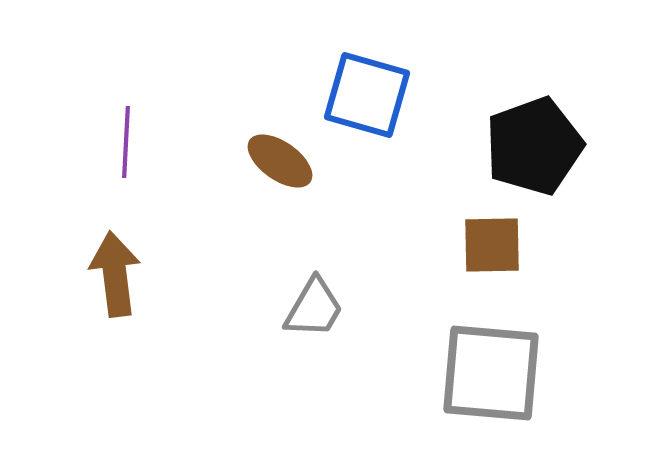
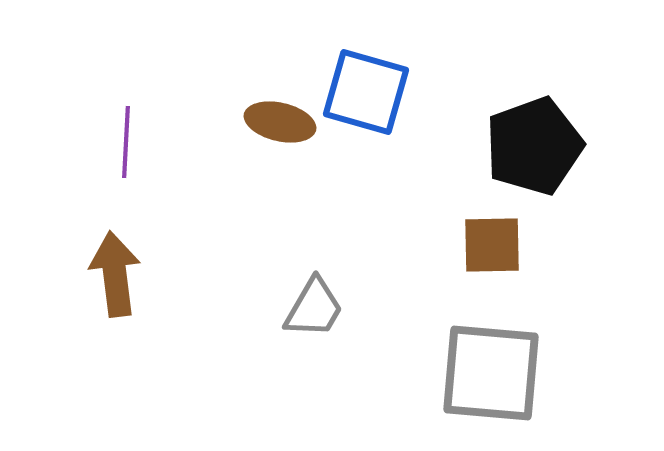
blue square: moved 1 px left, 3 px up
brown ellipse: moved 39 px up; rotated 22 degrees counterclockwise
